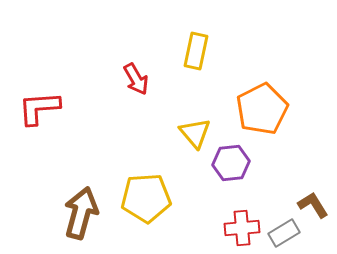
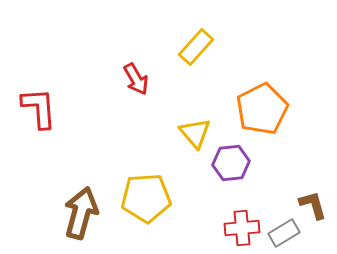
yellow rectangle: moved 4 px up; rotated 30 degrees clockwise
red L-shape: rotated 90 degrees clockwise
brown L-shape: rotated 16 degrees clockwise
